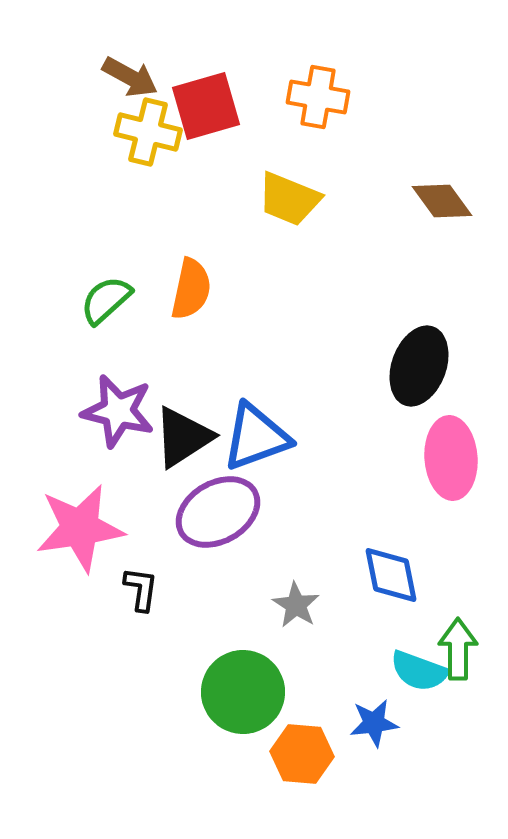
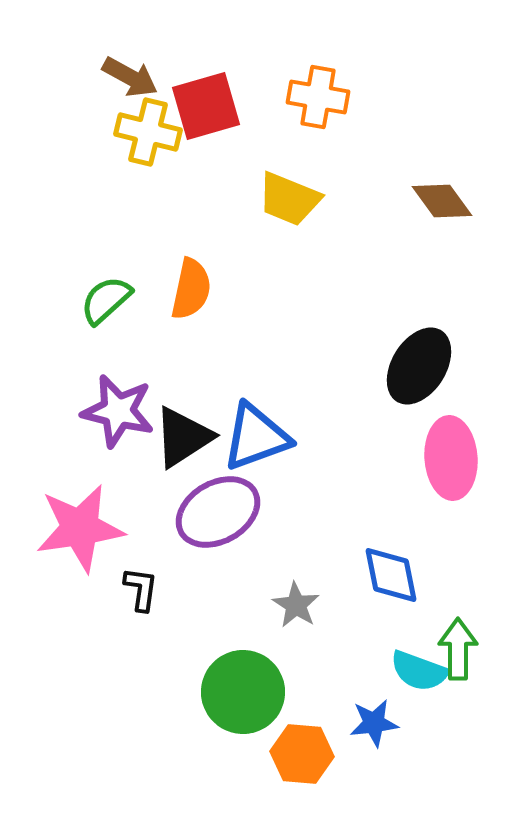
black ellipse: rotated 12 degrees clockwise
